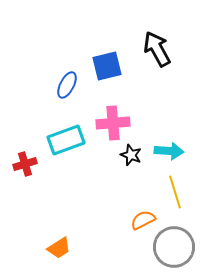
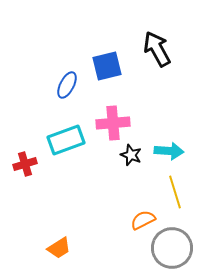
gray circle: moved 2 px left, 1 px down
